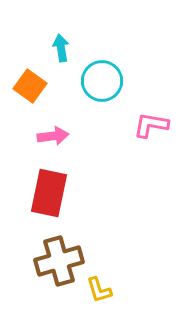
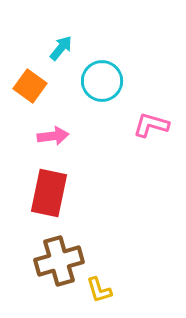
cyan arrow: rotated 48 degrees clockwise
pink L-shape: rotated 6 degrees clockwise
